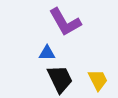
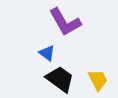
blue triangle: rotated 36 degrees clockwise
black trapezoid: rotated 28 degrees counterclockwise
